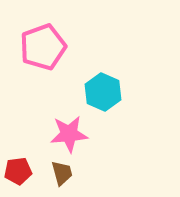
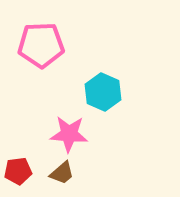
pink pentagon: moved 2 px left, 2 px up; rotated 18 degrees clockwise
pink star: rotated 9 degrees clockwise
brown trapezoid: rotated 64 degrees clockwise
